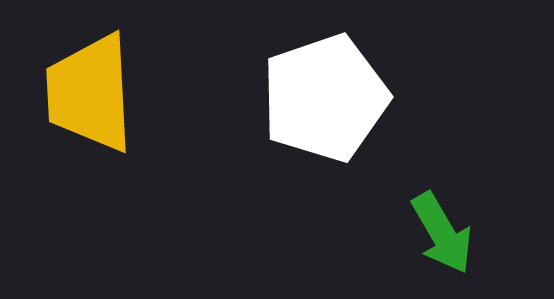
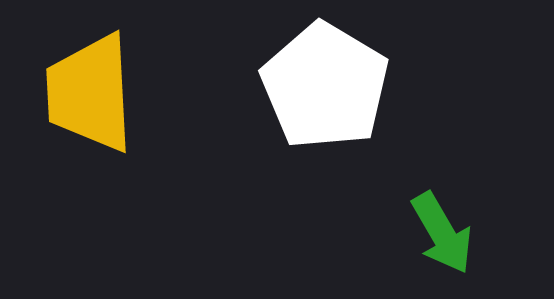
white pentagon: moved 12 px up; rotated 22 degrees counterclockwise
